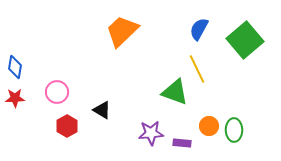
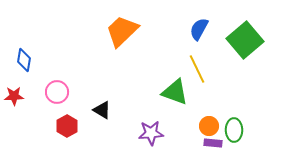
blue diamond: moved 9 px right, 7 px up
red star: moved 1 px left, 2 px up
purple rectangle: moved 31 px right
